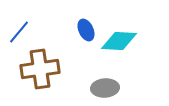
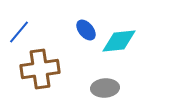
blue ellipse: rotated 15 degrees counterclockwise
cyan diamond: rotated 9 degrees counterclockwise
